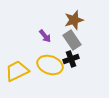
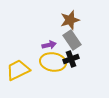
brown star: moved 4 px left
purple arrow: moved 4 px right, 9 px down; rotated 64 degrees counterclockwise
yellow ellipse: moved 3 px right, 3 px up; rotated 10 degrees counterclockwise
yellow trapezoid: moved 1 px right, 1 px up
